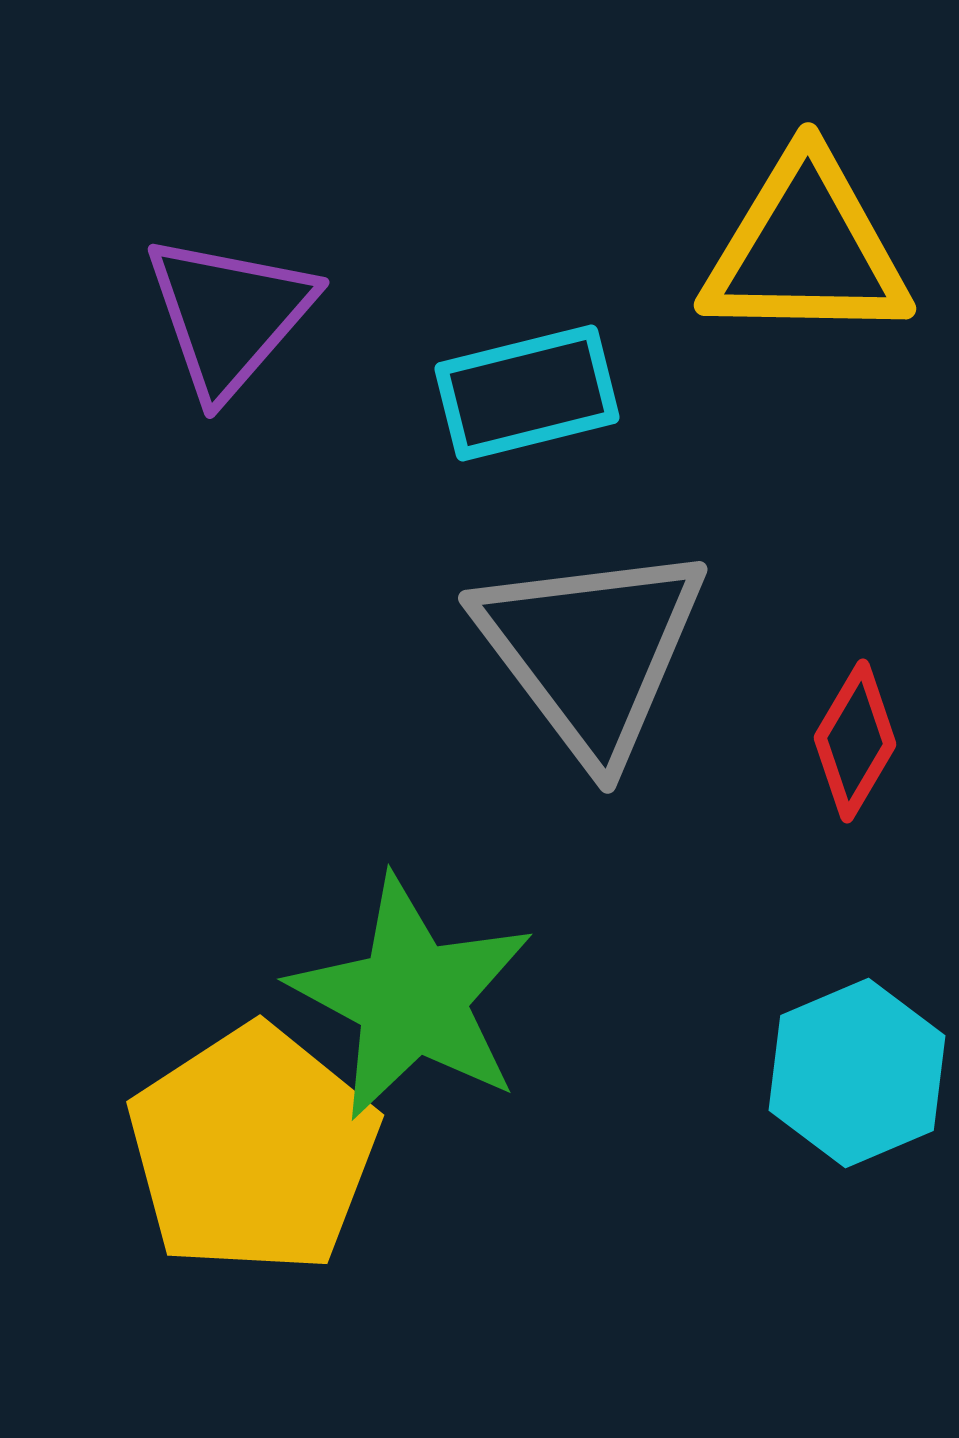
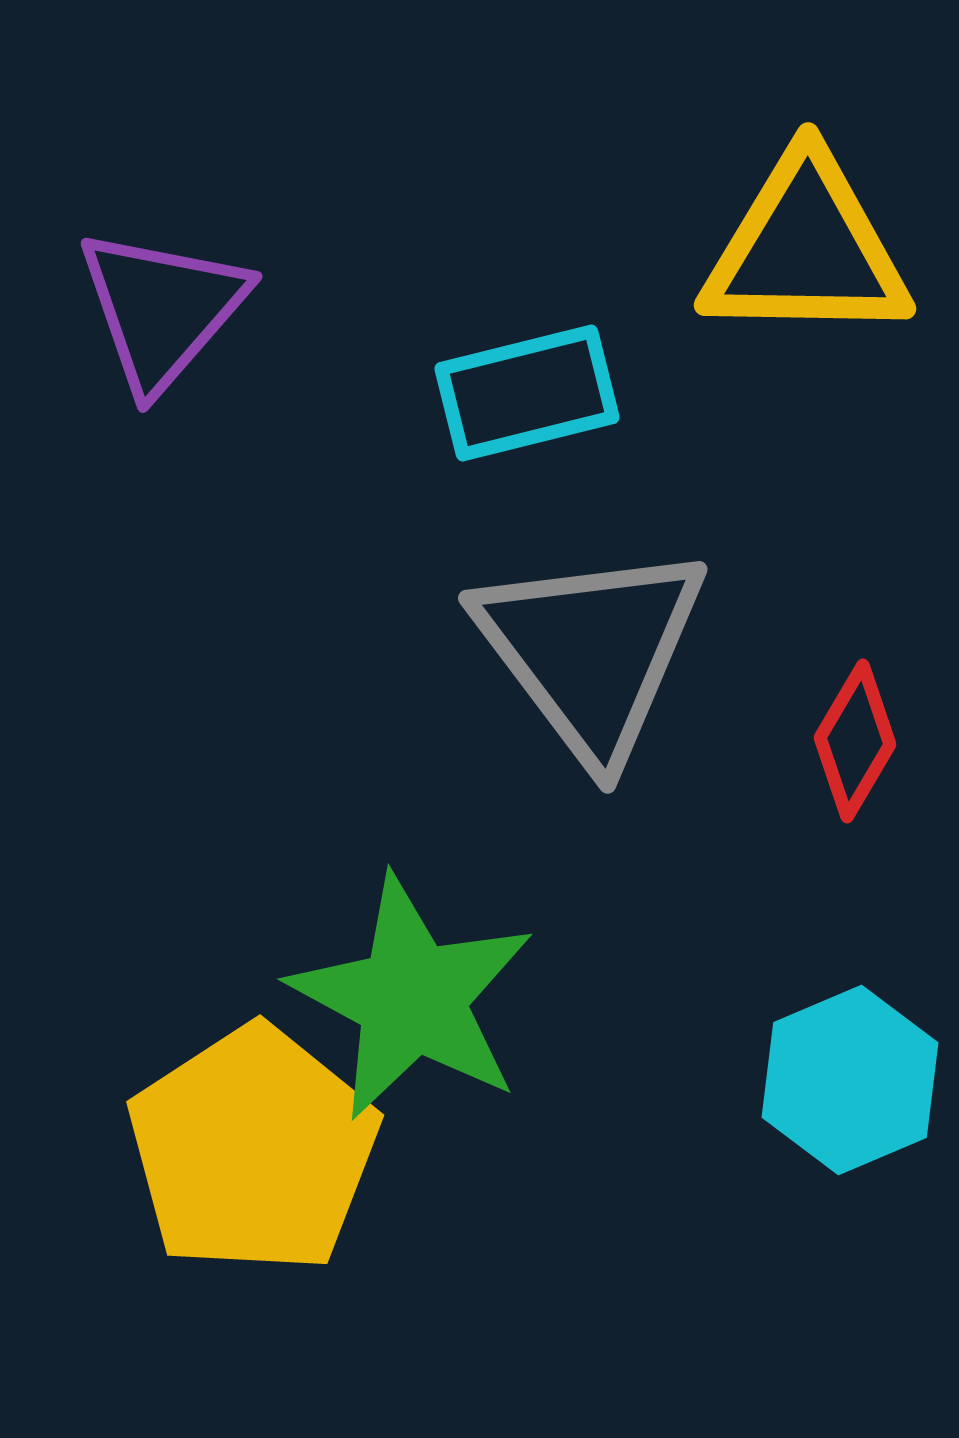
purple triangle: moved 67 px left, 6 px up
cyan hexagon: moved 7 px left, 7 px down
